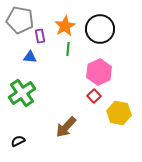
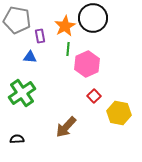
gray pentagon: moved 3 px left
black circle: moved 7 px left, 11 px up
pink hexagon: moved 12 px left, 8 px up
black semicircle: moved 1 px left, 2 px up; rotated 24 degrees clockwise
